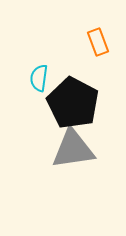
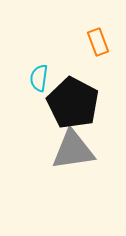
gray triangle: moved 1 px down
